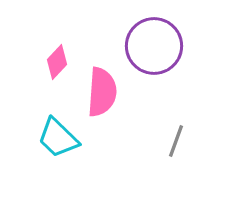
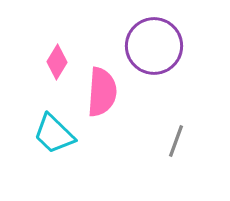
pink diamond: rotated 12 degrees counterclockwise
cyan trapezoid: moved 4 px left, 4 px up
